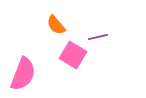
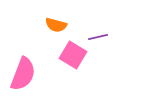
orange semicircle: rotated 35 degrees counterclockwise
